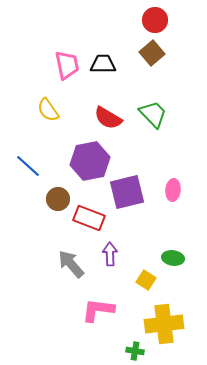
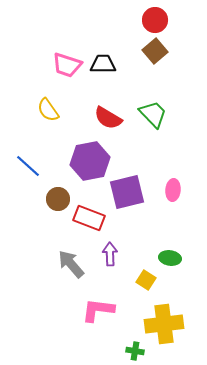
brown square: moved 3 px right, 2 px up
pink trapezoid: rotated 120 degrees clockwise
green ellipse: moved 3 px left
